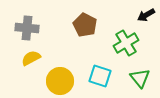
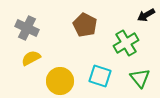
gray cross: rotated 20 degrees clockwise
